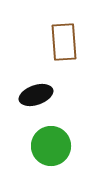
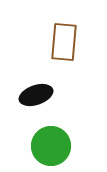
brown rectangle: rotated 9 degrees clockwise
